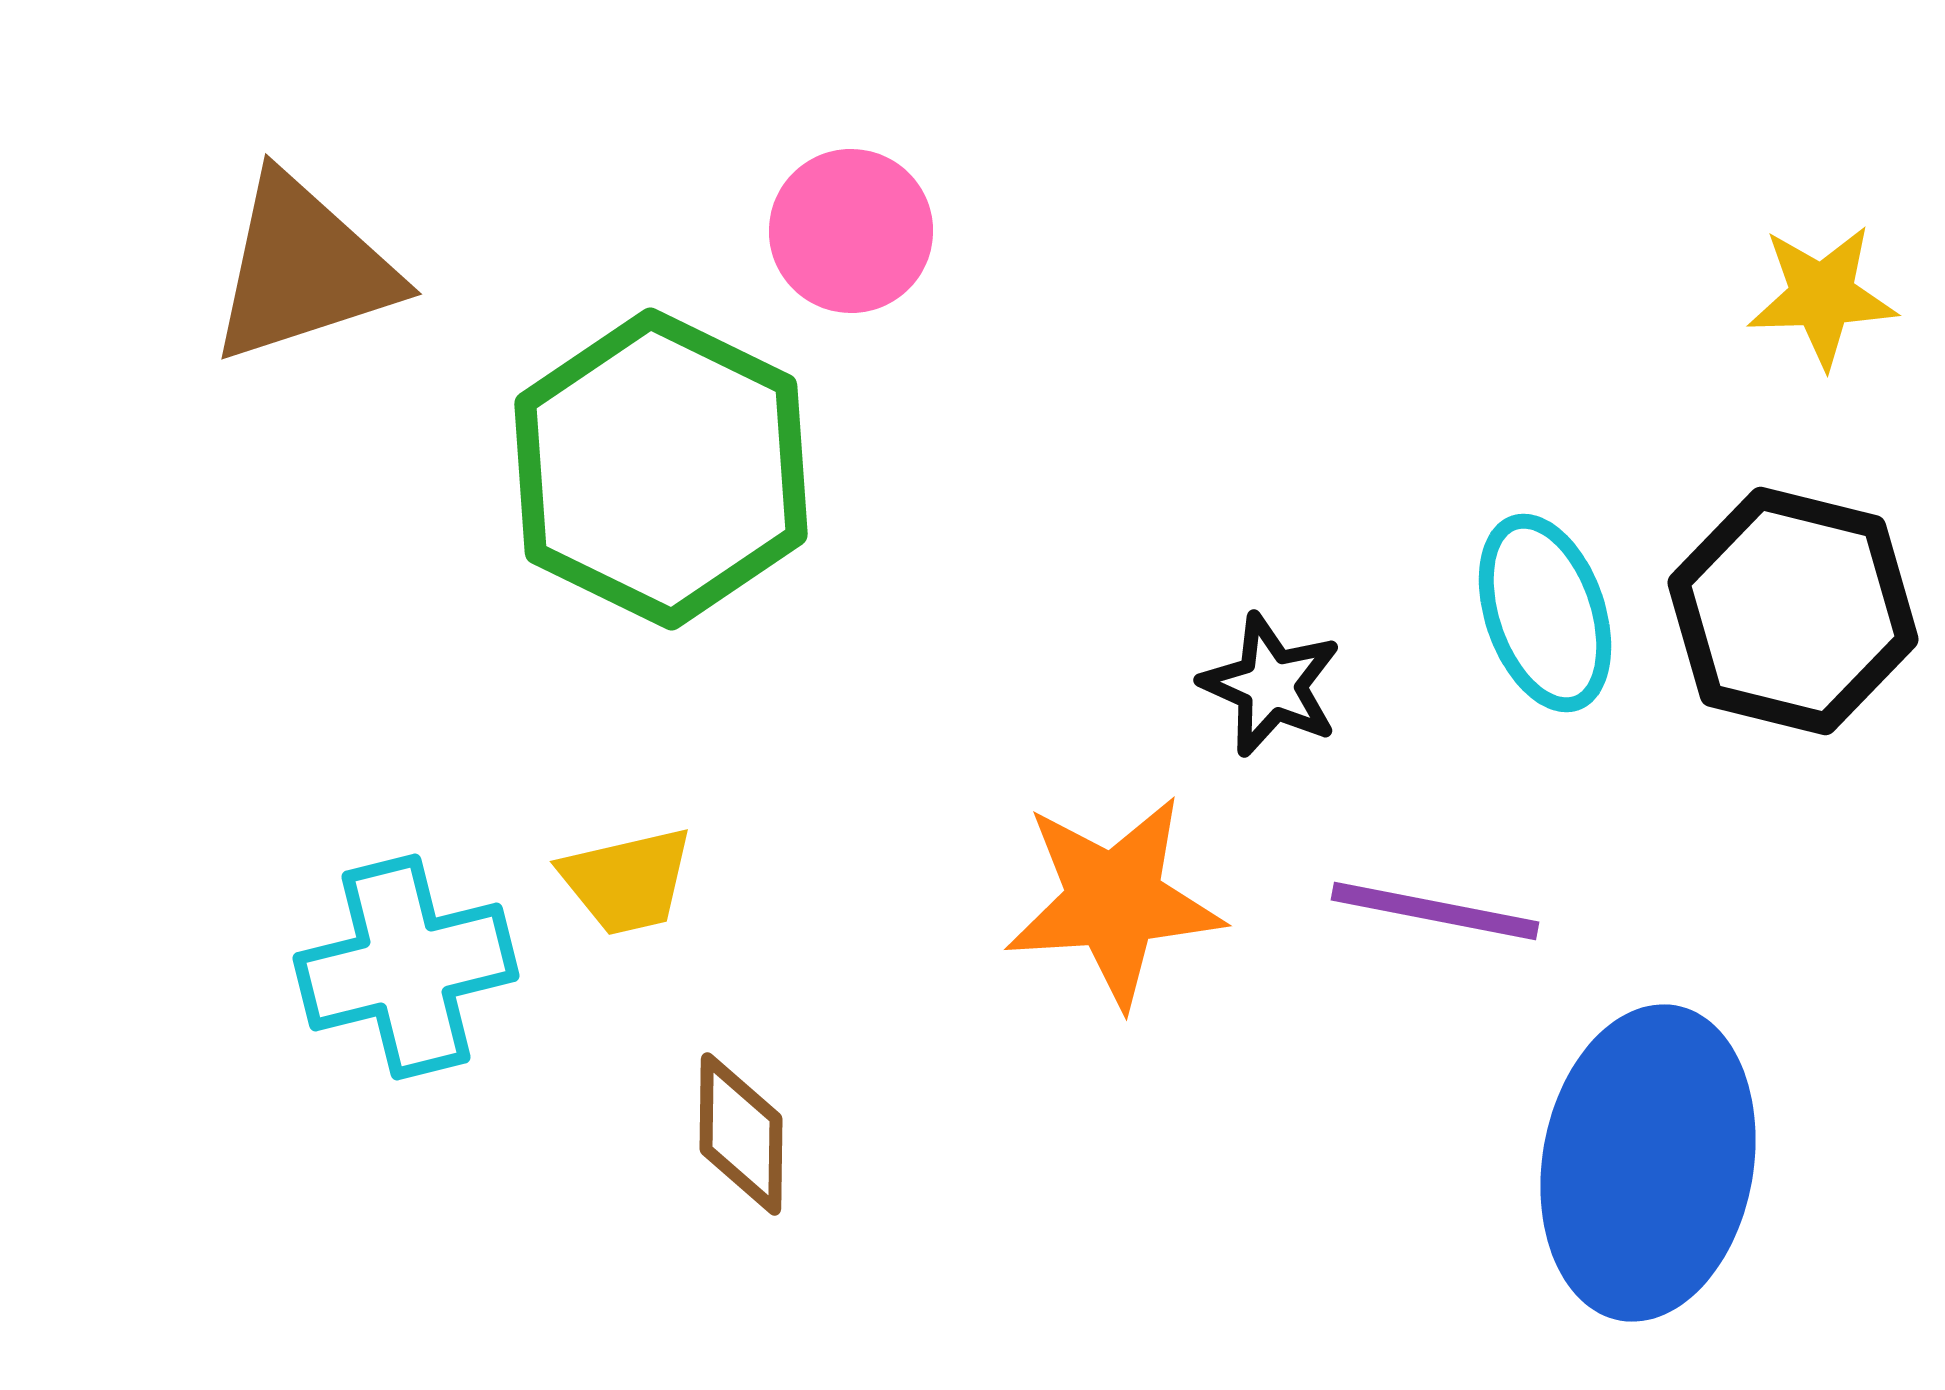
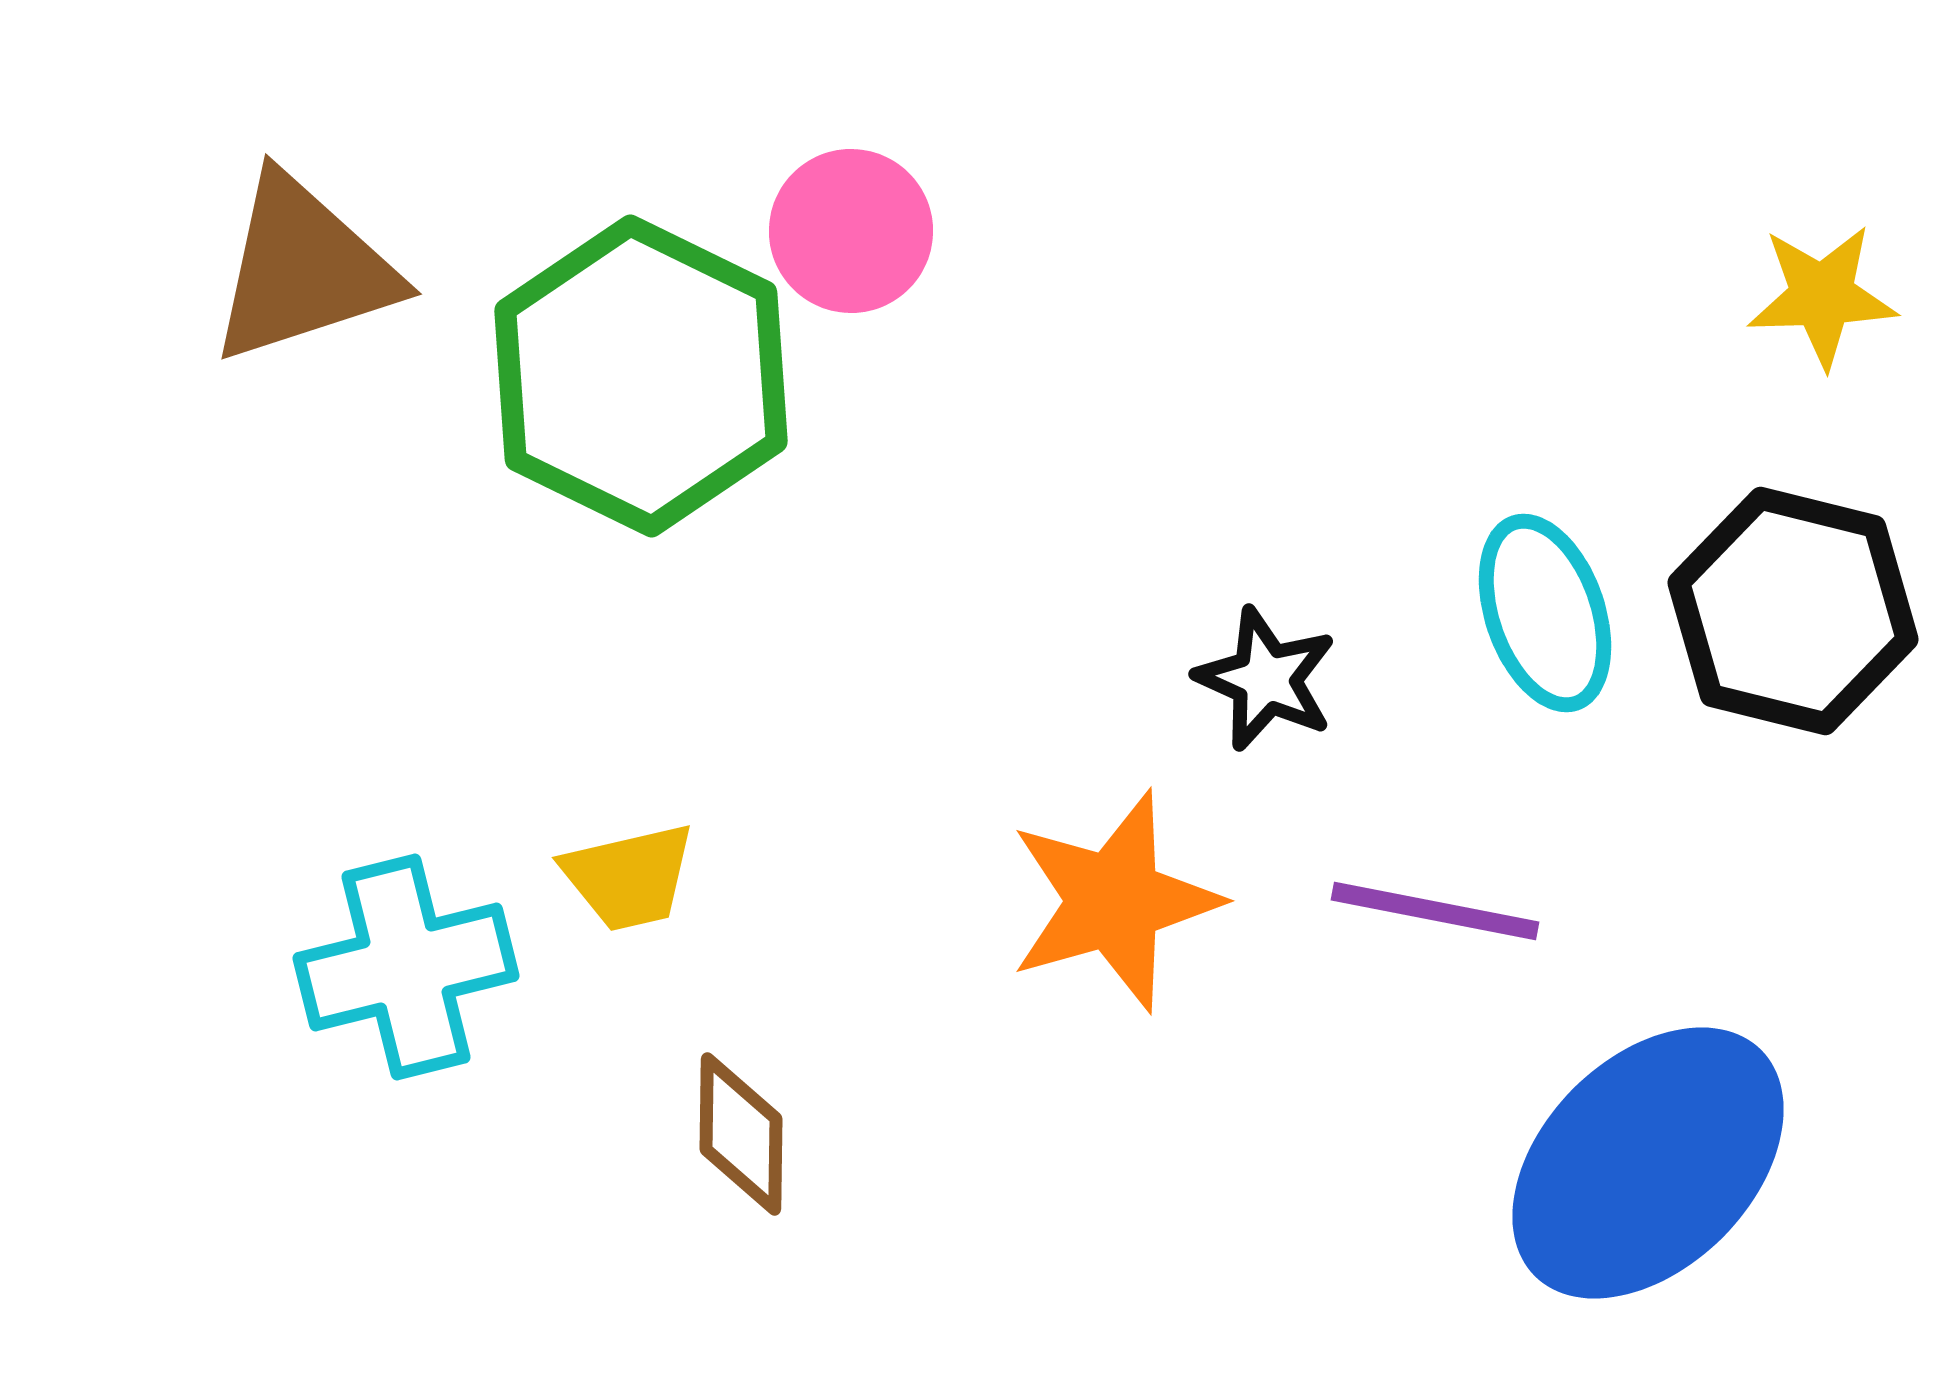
green hexagon: moved 20 px left, 93 px up
black star: moved 5 px left, 6 px up
yellow trapezoid: moved 2 px right, 4 px up
orange star: rotated 12 degrees counterclockwise
blue ellipse: rotated 35 degrees clockwise
